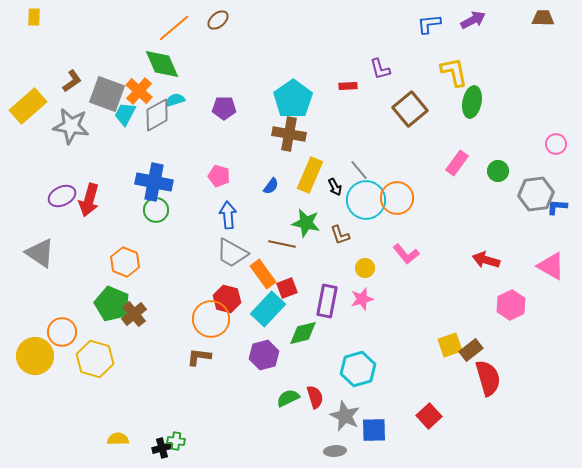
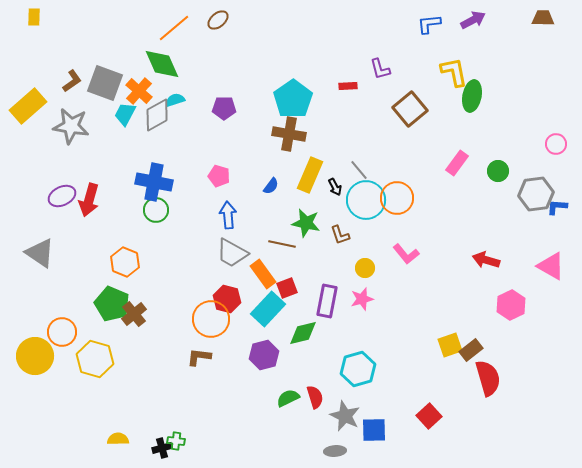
gray square at (107, 94): moved 2 px left, 11 px up
green ellipse at (472, 102): moved 6 px up
